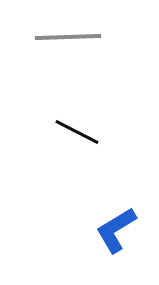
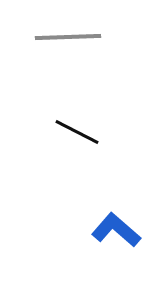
blue L-shape: rotated 72 degrees clockwise
